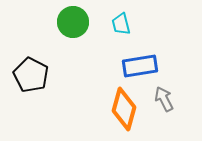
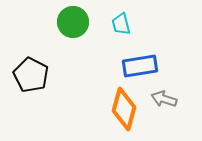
gray arrow: rotated 45 degrees counterclockwise
